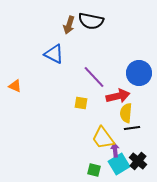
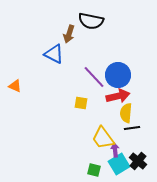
brown arrow: moved 9 px down
blue circle: moved 21 px left, 2 px down
